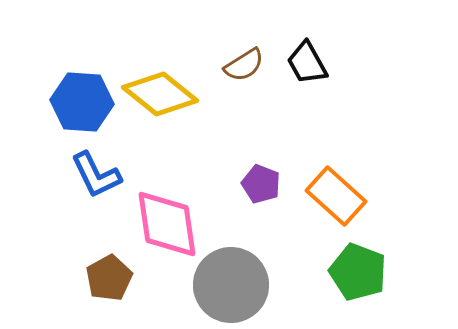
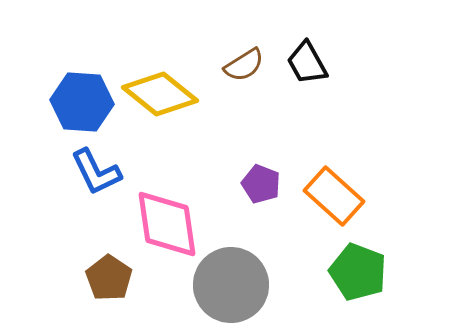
blue L-shape: moved 3 px up
orange rectangle: moved 2 px left
brown pentagon: rotated 9 degrees counterclockwise
